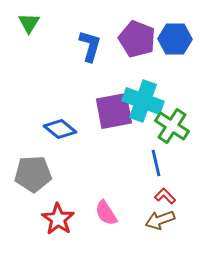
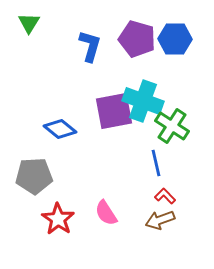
purple pentagon: rotated 6 degrees counterclockwise
gray pentagon: moved 1 px right, 2 px down
